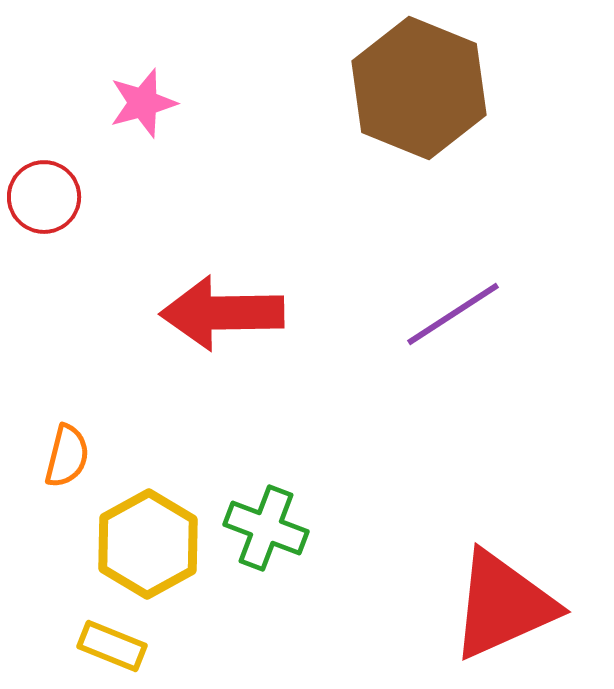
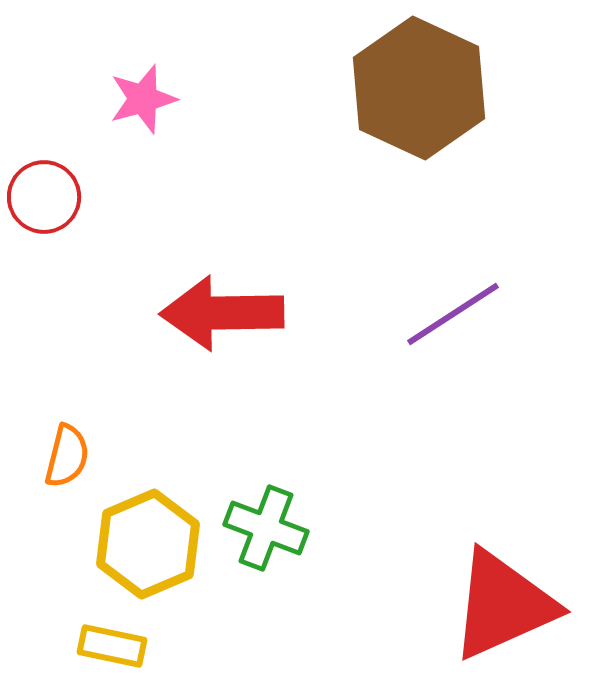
brown hexagon: rotated 3 degrees clockwise
pink star: moved 4 px up
yellow hexagon: rotated 6 degrees clockwise
yellow rectangle: rotated 10 degrees counterclockwise
